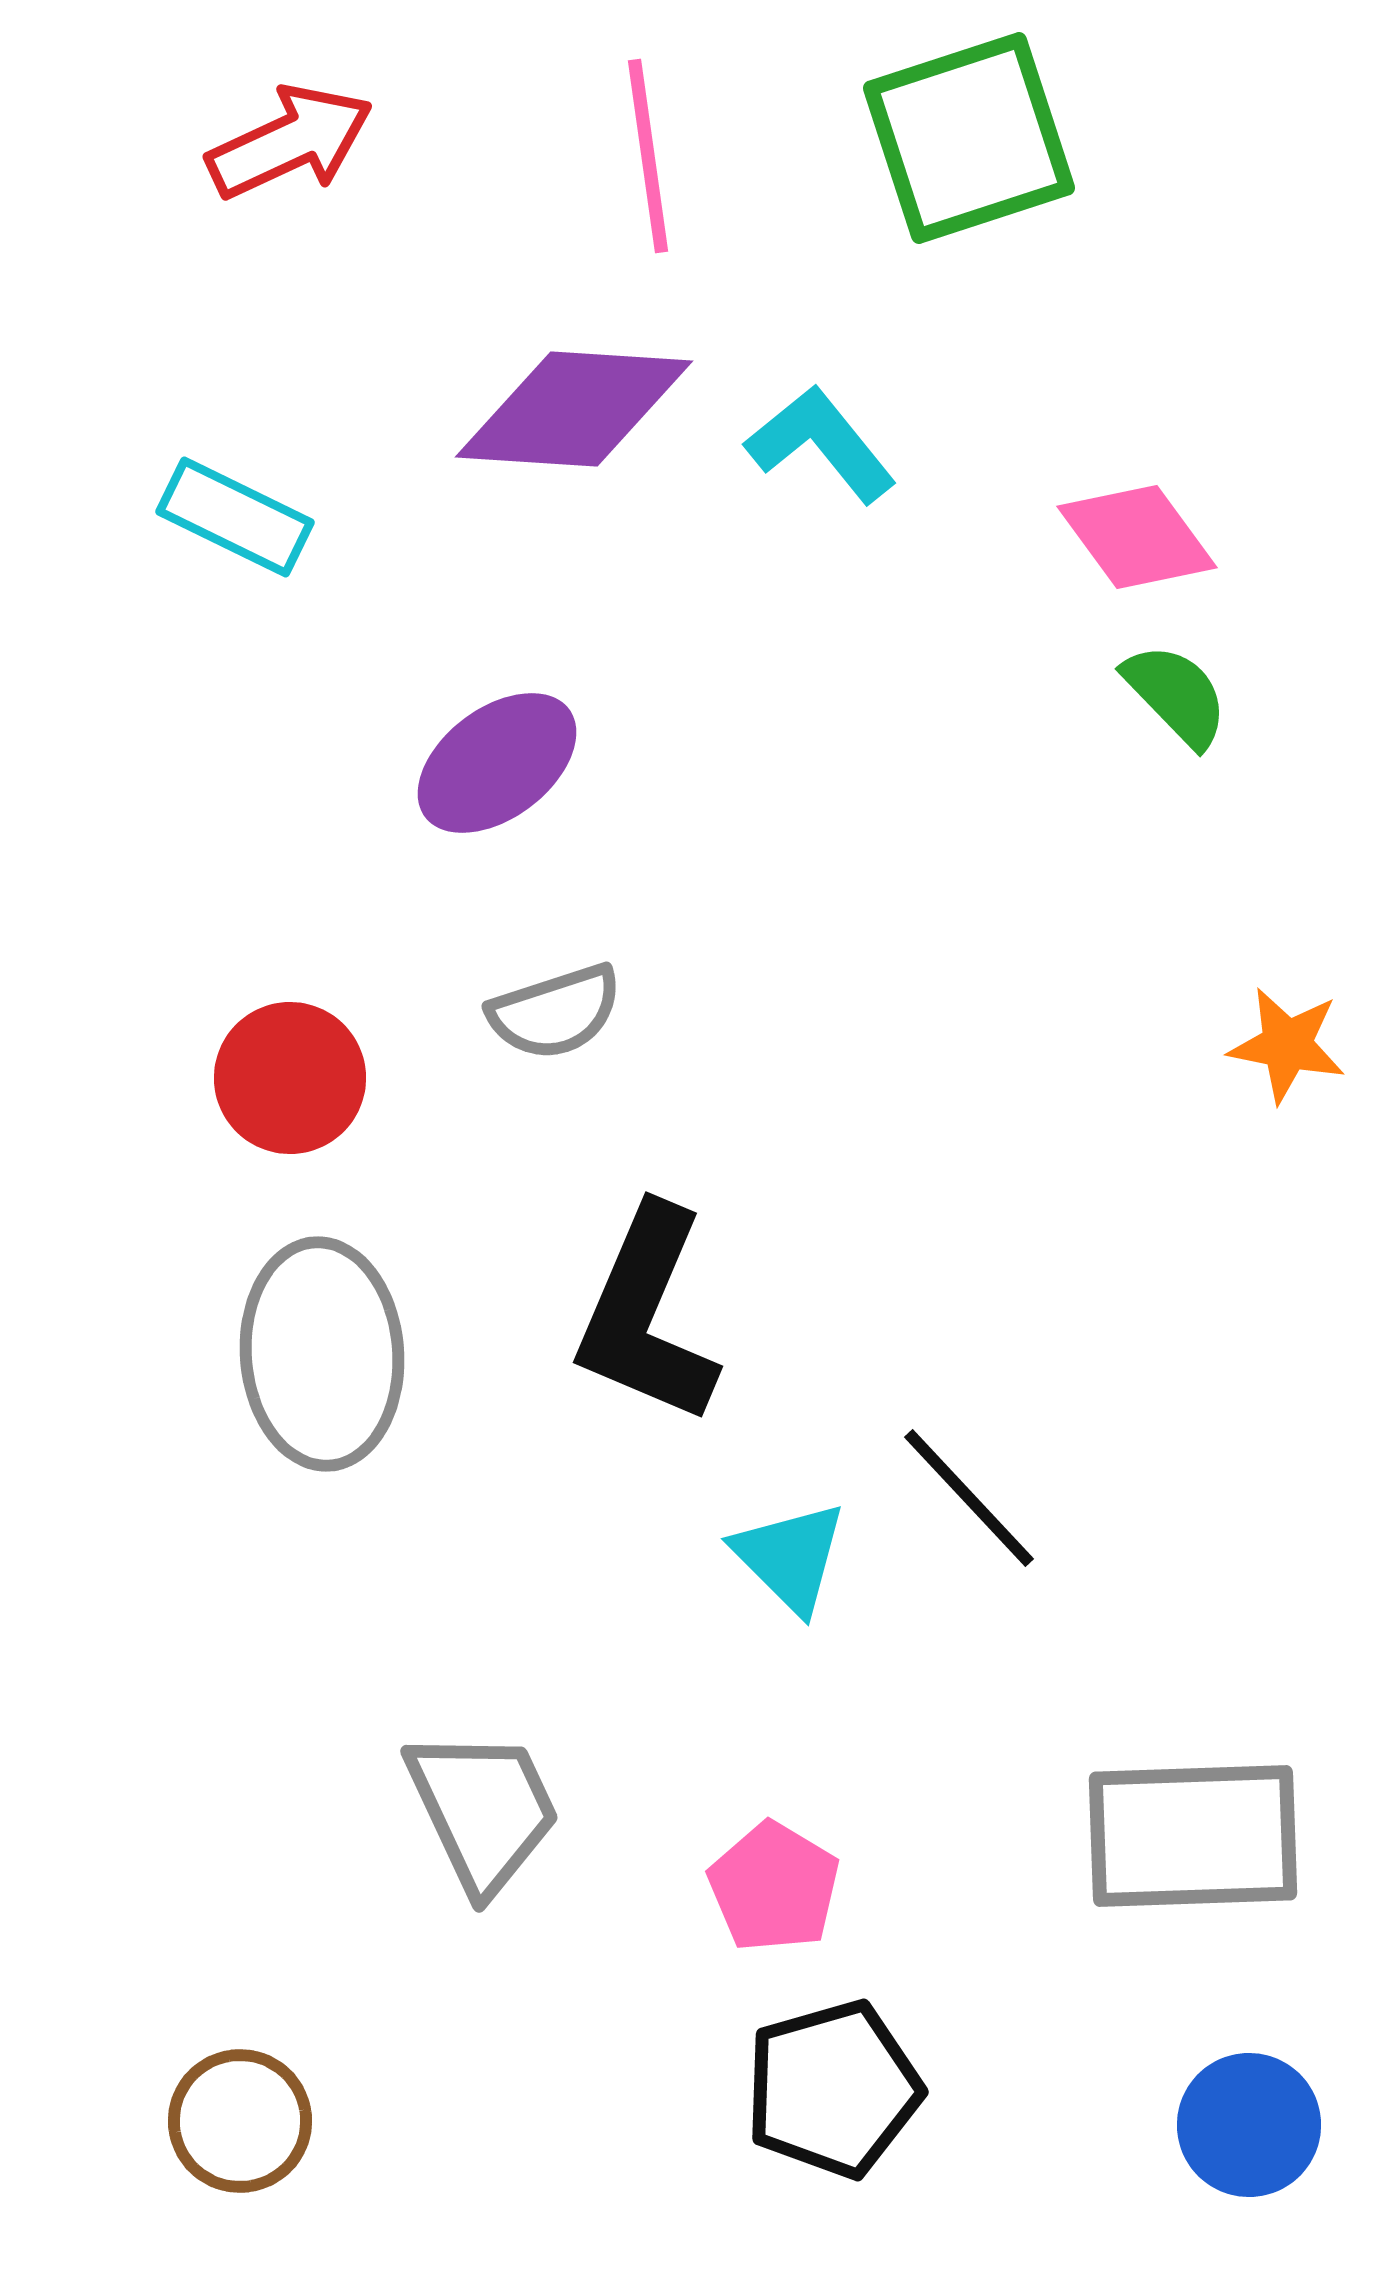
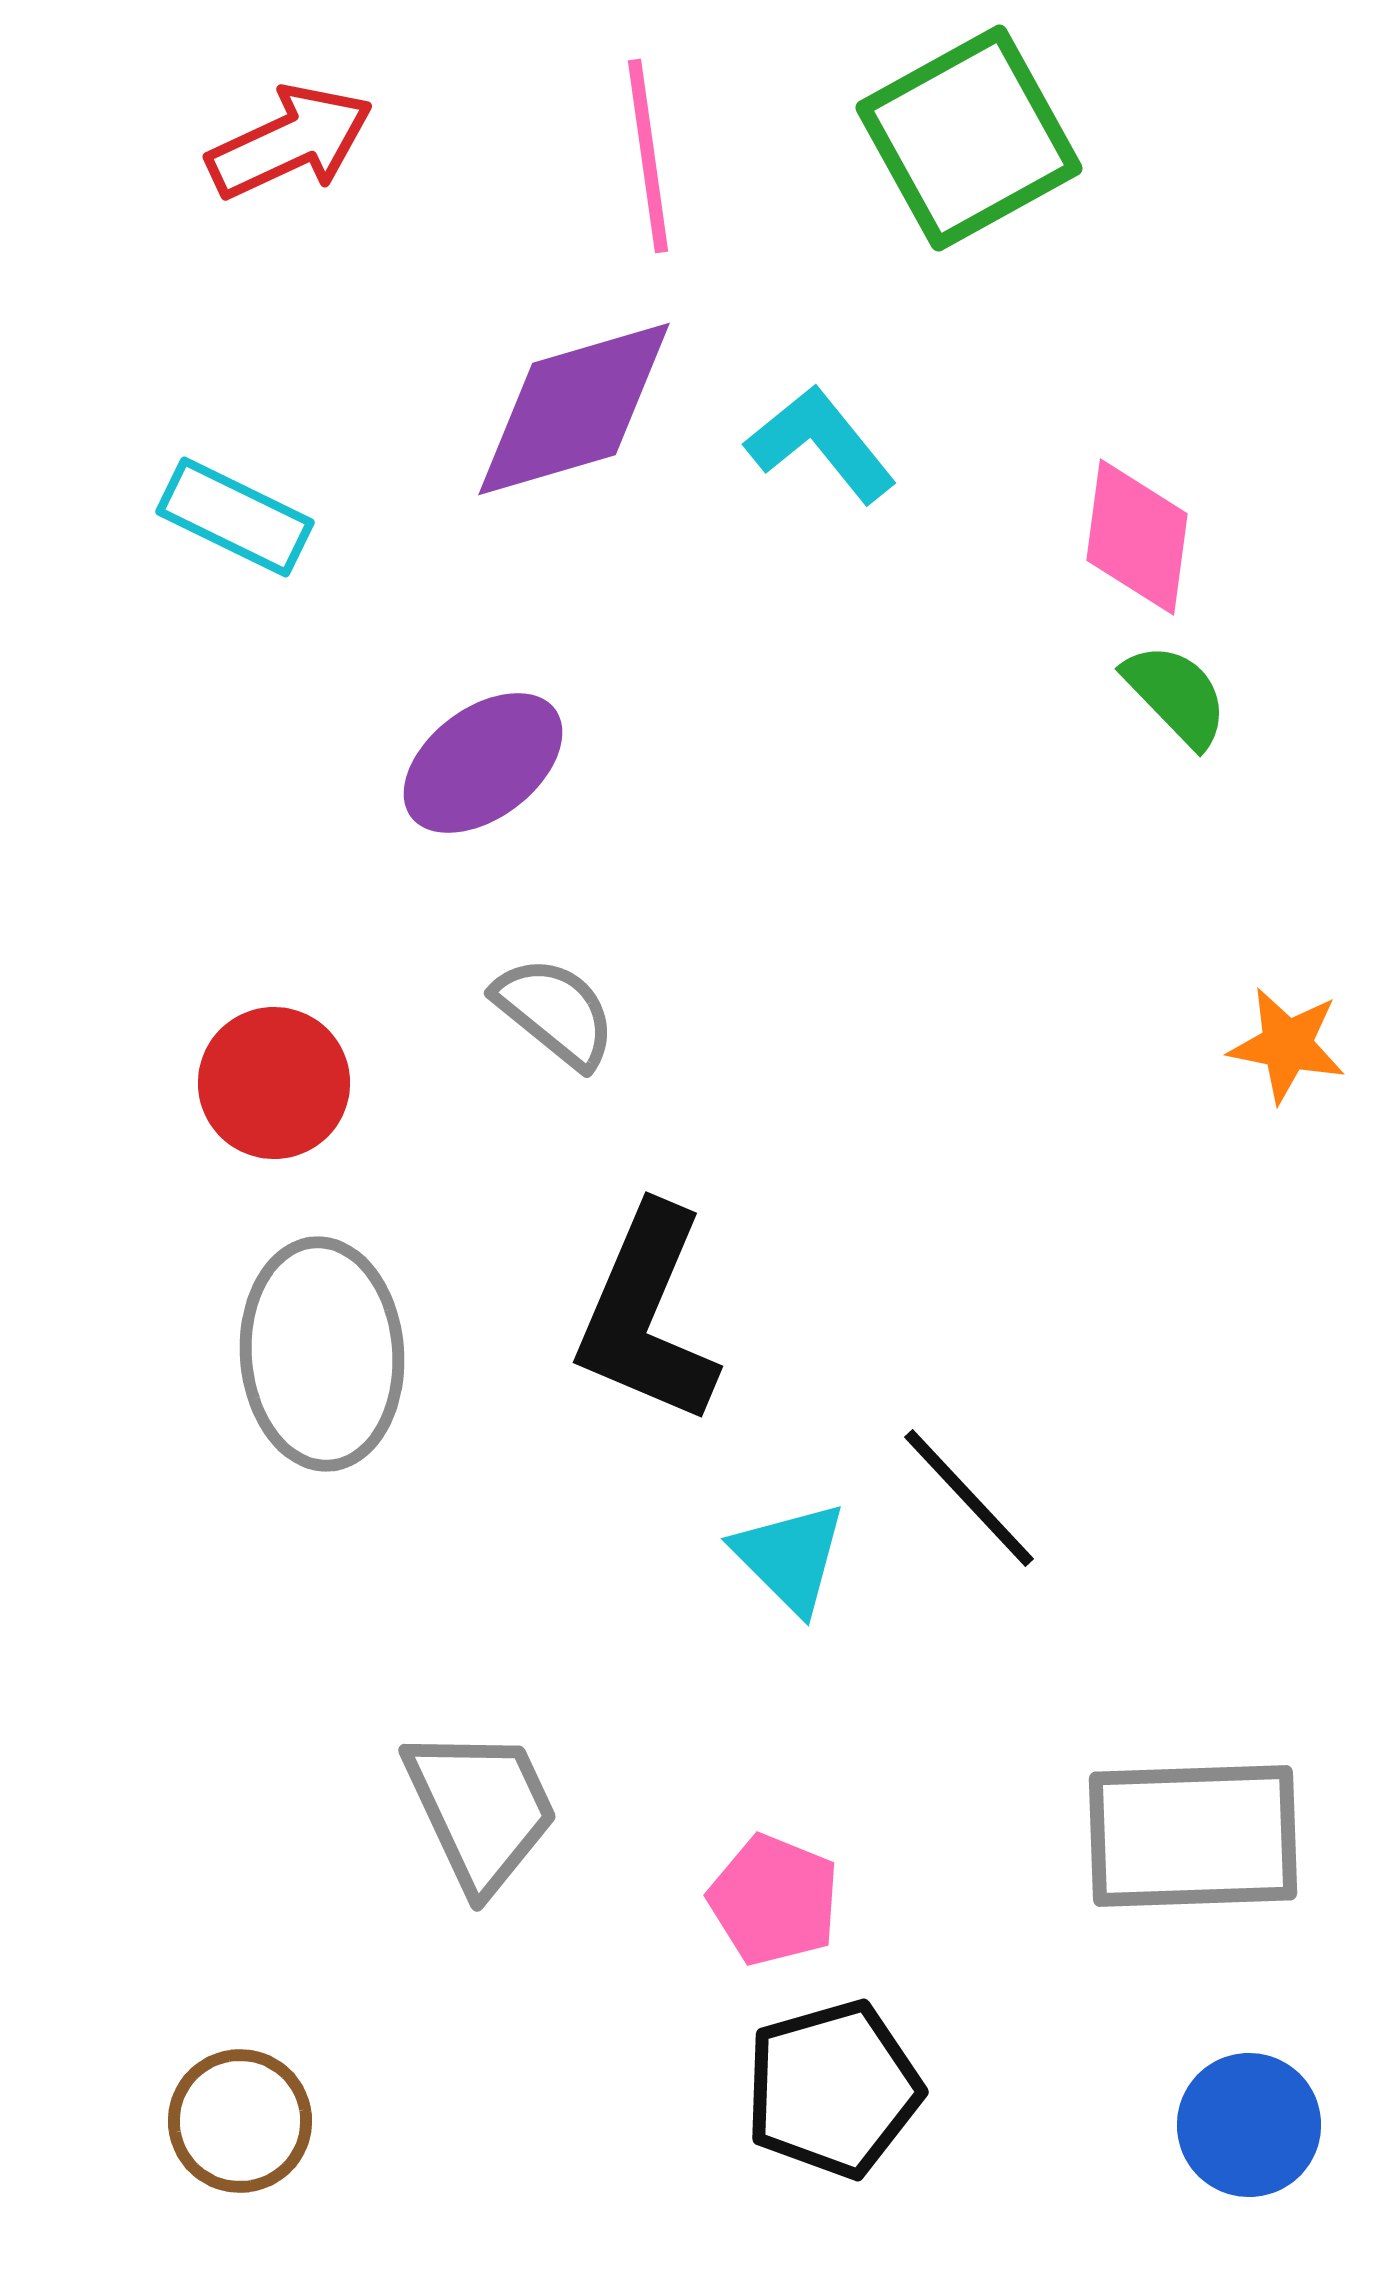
green square: rotated 11 degrees counterclockwise
purple diamond: rotated 20 degrees counterclockwise
pink diamond: rotated 44 degrees clockwise
purple ellipse: moved 14 px left
gray semicircle: rotated 123 degrees counterclockwise
red circle: moved 16 px left, 5 px down
gray trapezoid: moved 2 px left, 1 px up
pink pentagon: moved 13 px down; rotated 9 degrees counterclockwise
